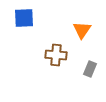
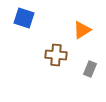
blue square: rotated 20 degrees clockwise
orange triangle: rotated 24 degrees clockwise
